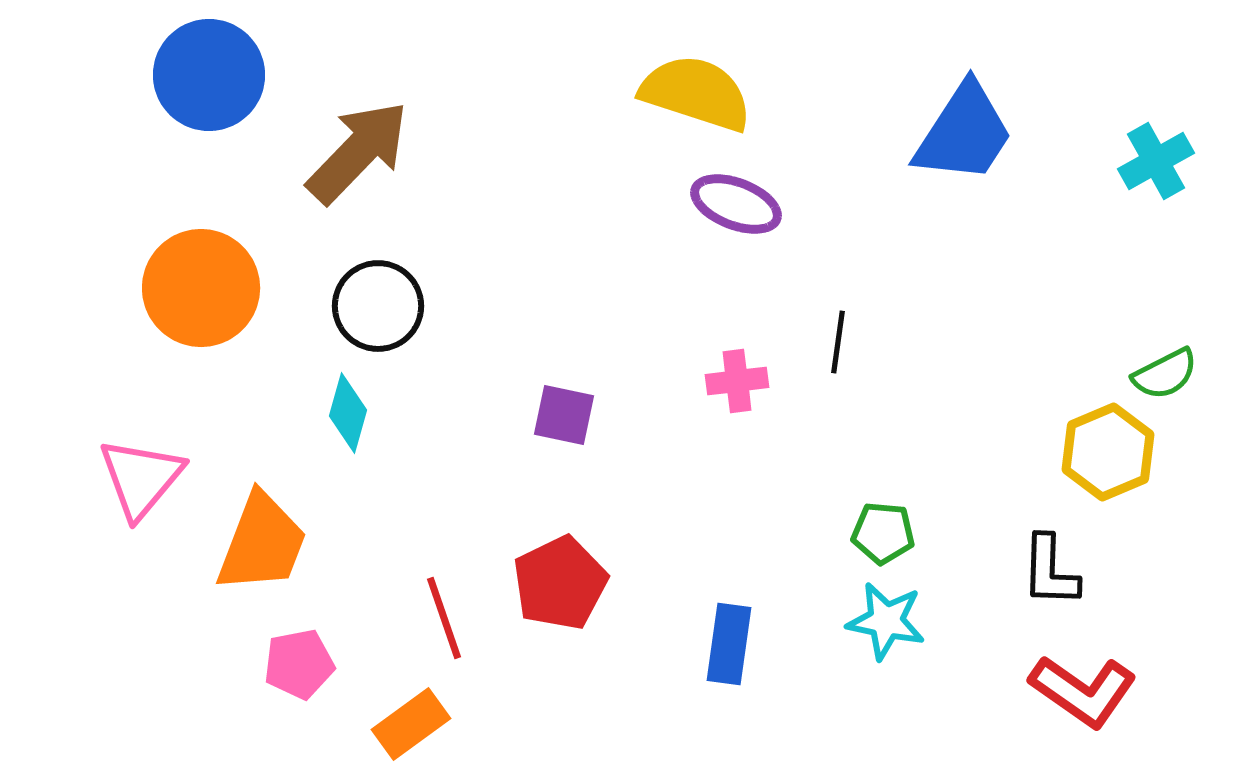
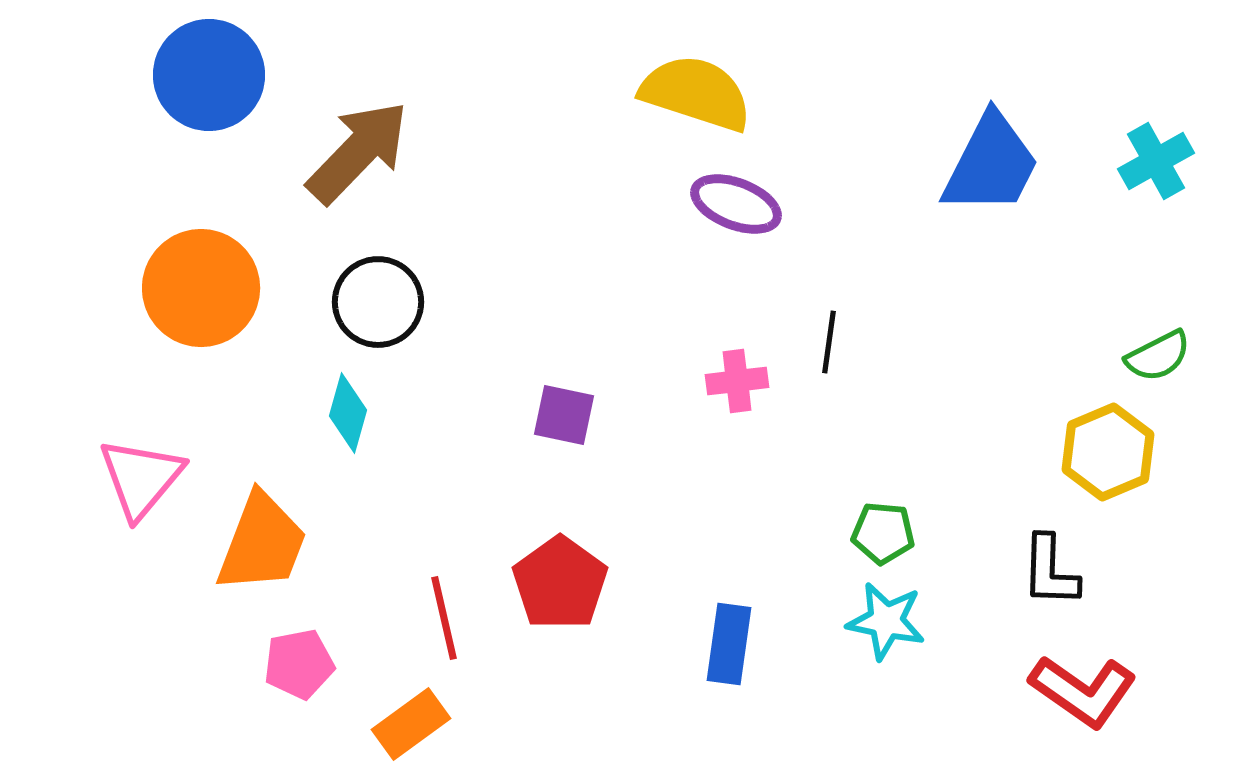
blue trapezoid: moved 27 px right, 31 px down; rotated 6 degrees counterclockwise
black circle: moved 4 px up
black line: moved 9 px left
green semicircle: moved 7 px left, 18 px up
red pentagon: rotated 10 degrees counterclockwise
red line: rotated 6 degrees clockwise
